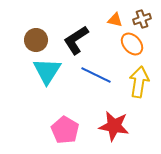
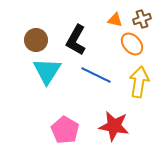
black L-shape: rotated 28 degrees counterclockwise
